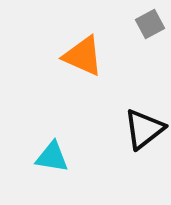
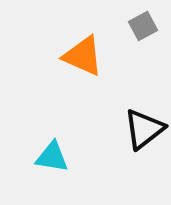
gray square: moved 7 px left, 2 px down
